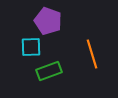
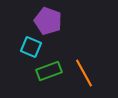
cyan square: rotated 25 degrees clockwise
orange line: moved 8 px left, 19 px down; rotated 12 degrees counterclockwise
